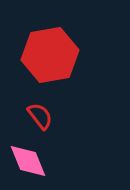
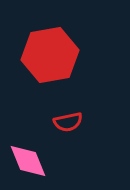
red semicircle: moved 28 px right, 6 px down; rotated 116 degrees clockwise
